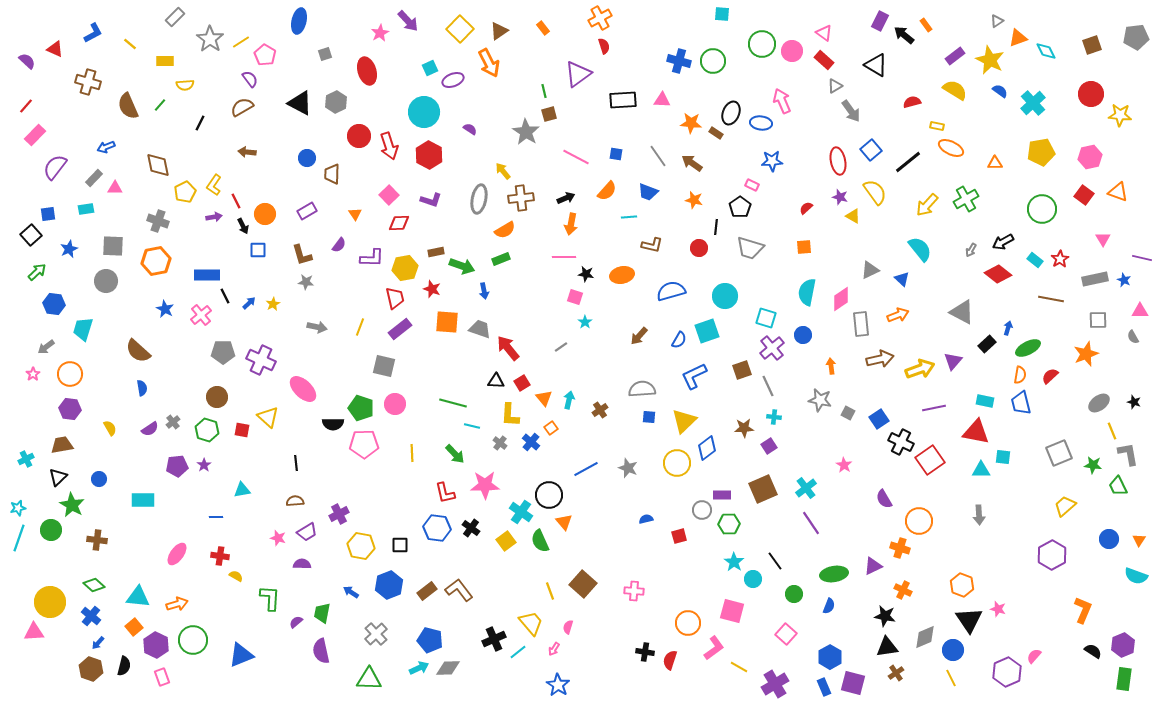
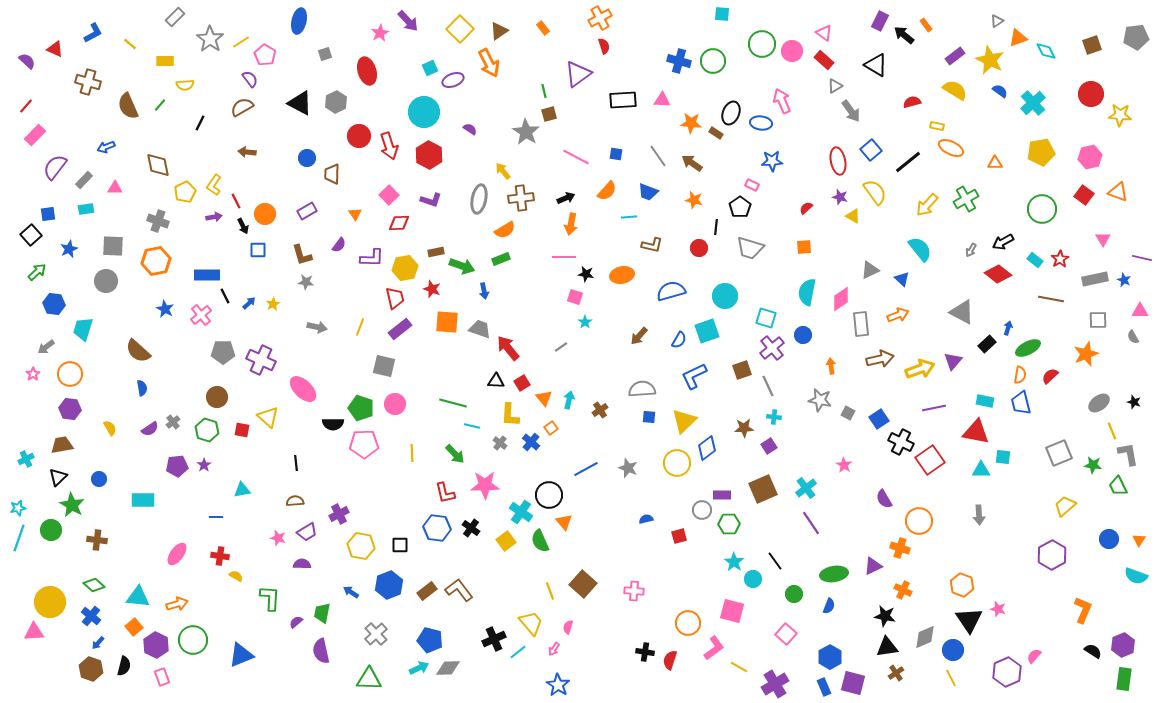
gray rectangle at (94, 178): moved 10 px left, 2 px down
